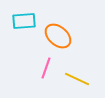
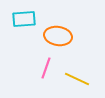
cyan rectangle: moved 2 px up
orange ellipse: rotated 32 degrees counterclockwise
